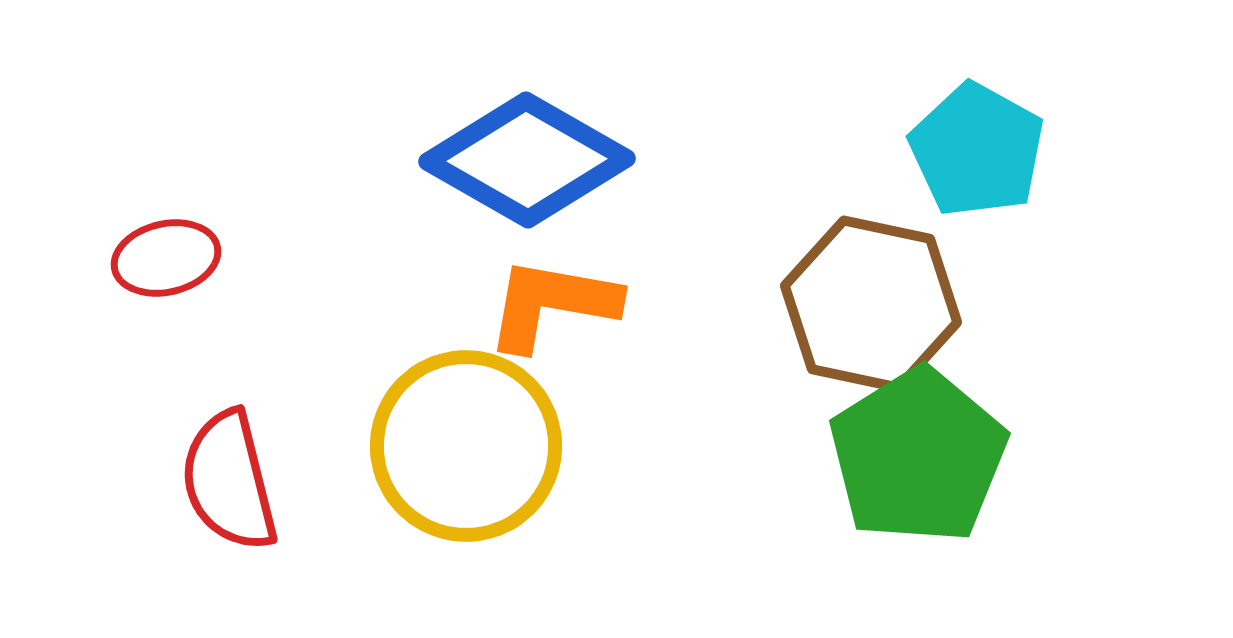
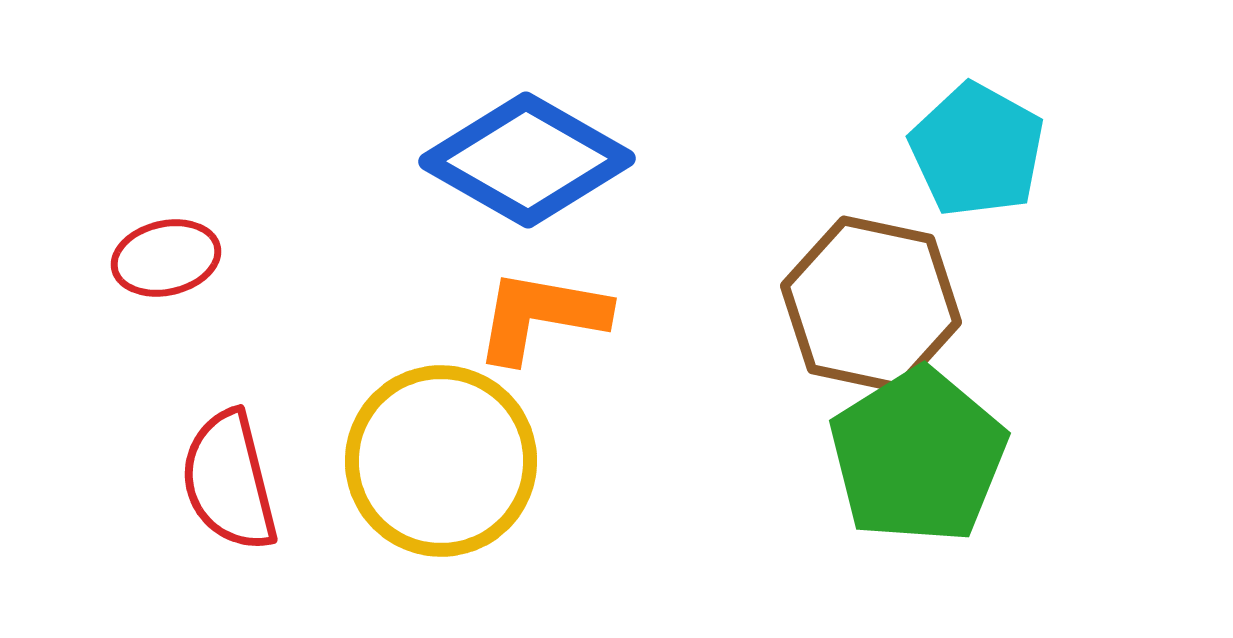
orange L-shape: moved 11 px left, 12 px down
yellow circle: moved 25 px left, 15 px down
